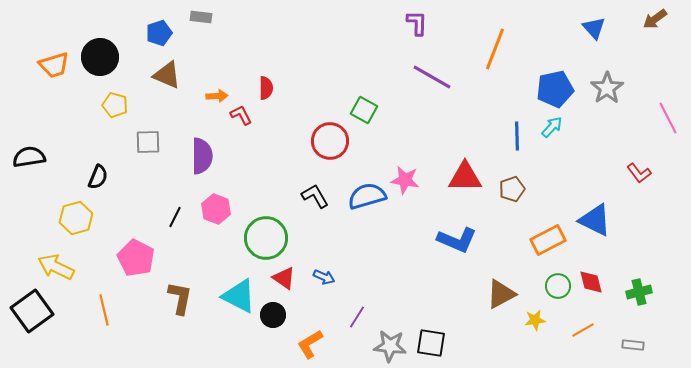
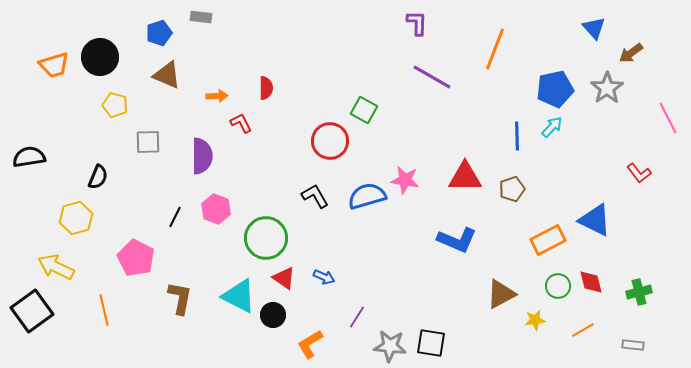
brown arrow at (655, 19): moved 24 px left, 34 px down
red L-shape at (241, 115): moved 8 px down
